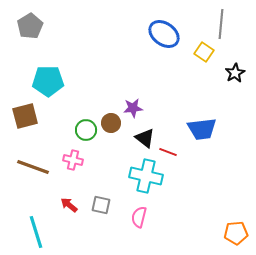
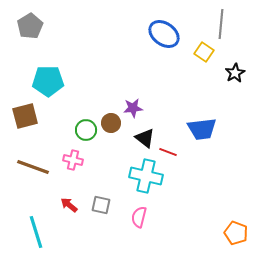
orange pentagon: rotated 25 degrees clockwise
